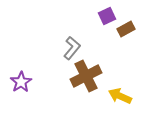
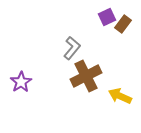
purple square: moved 1 px down
brown rectangle: moved 3 px left, 5 px up; rotated 24 degrees counterclockwise
